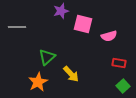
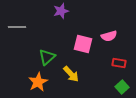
pink square: moved 20 px down
green square: moved 1 px left, 1 px down
